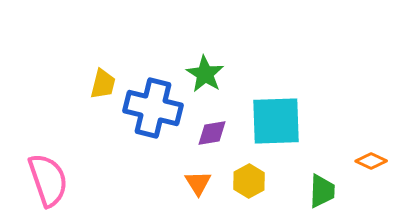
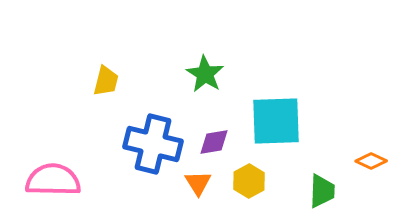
yellow trapezoid: moved 3 px right, 3 px up
blue cross: moved 36 px down
purple diamond: moved 2 px right, 9 px down
pink semicircle: moved 5 px right; rotated 70 degrees counterclockwise
